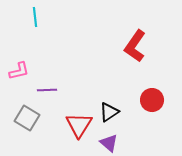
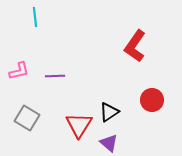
purple line: moved 8 px right, 14 px up
